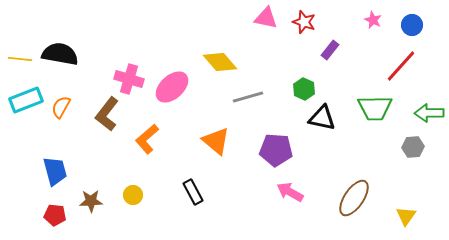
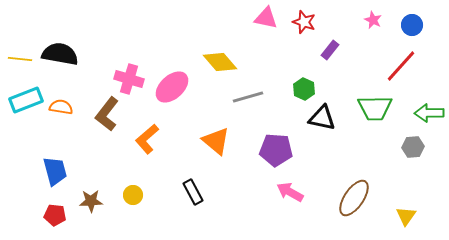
orange semicircle: rotated 70 degrees clockwise
